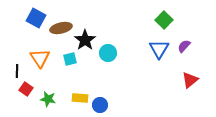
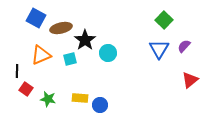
orange triangle: moved 1 px right, 3 px up; rotated 40 degrees clockwise
